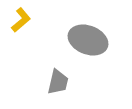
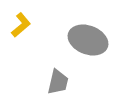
yellow L-shape: moved 5 px down
